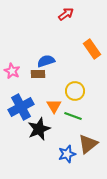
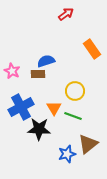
orange triangle: moved 2 px down
black star: rotated 25 degrees clockwise
